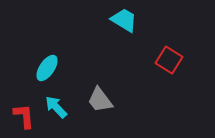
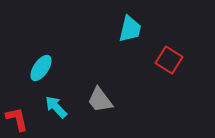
cyan trapezoid: moved 6 px right, 9 px down; rotated 72 degrees clockwise
cyan ellipse: moved 6 px left
red L-shape: moved 7 px left, 3 px down; rotated 8 degrees counterclockwise
